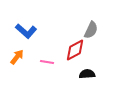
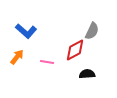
gray semicircle: moved 1 px right, 1 px down
